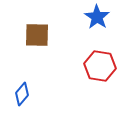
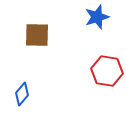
blue star: rotated 20 degrees clockwise
red hexagon: moved 7 px right, 5 px down
